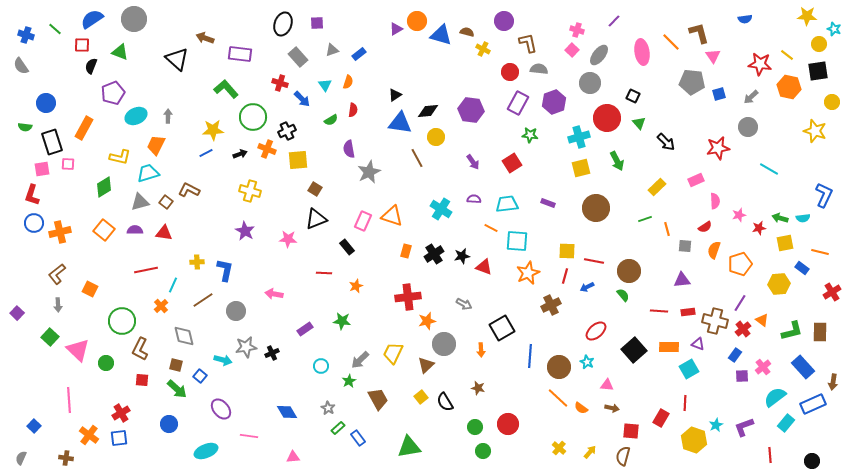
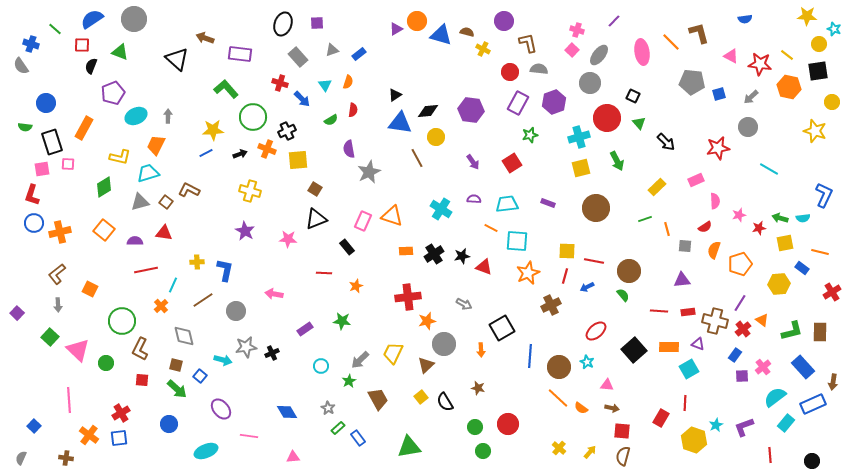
blue cross at (26, 35): moved 5 px right, 9 px down
pink triangle at (713, 56): moved 18 px right; rotated 28 degrees counterclockwise
green star at (530, 135): rotated 21 degrees counterclockwise
purple semicircle at (135, 230): moved 11 px down
orange rectangle at (406, 251): rotated 72 degrees clockwise
red square at (631, 431): moved 9 px left
